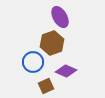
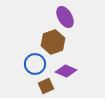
purple ellipse: moved 5 px right
brown hexagon: moved 1 px right, 1 px up
blue circle: moved 2 px right, 2 px down
